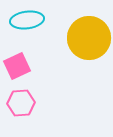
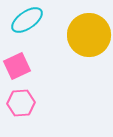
cyan ellipse: rotated 28 degrees counterclockwise
yellow circle: moved 3 px up
